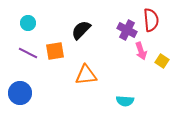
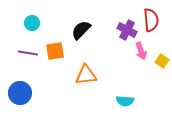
cyan circle: moved 4 px right
purple line: rotated 18 degrees counterclockwise
